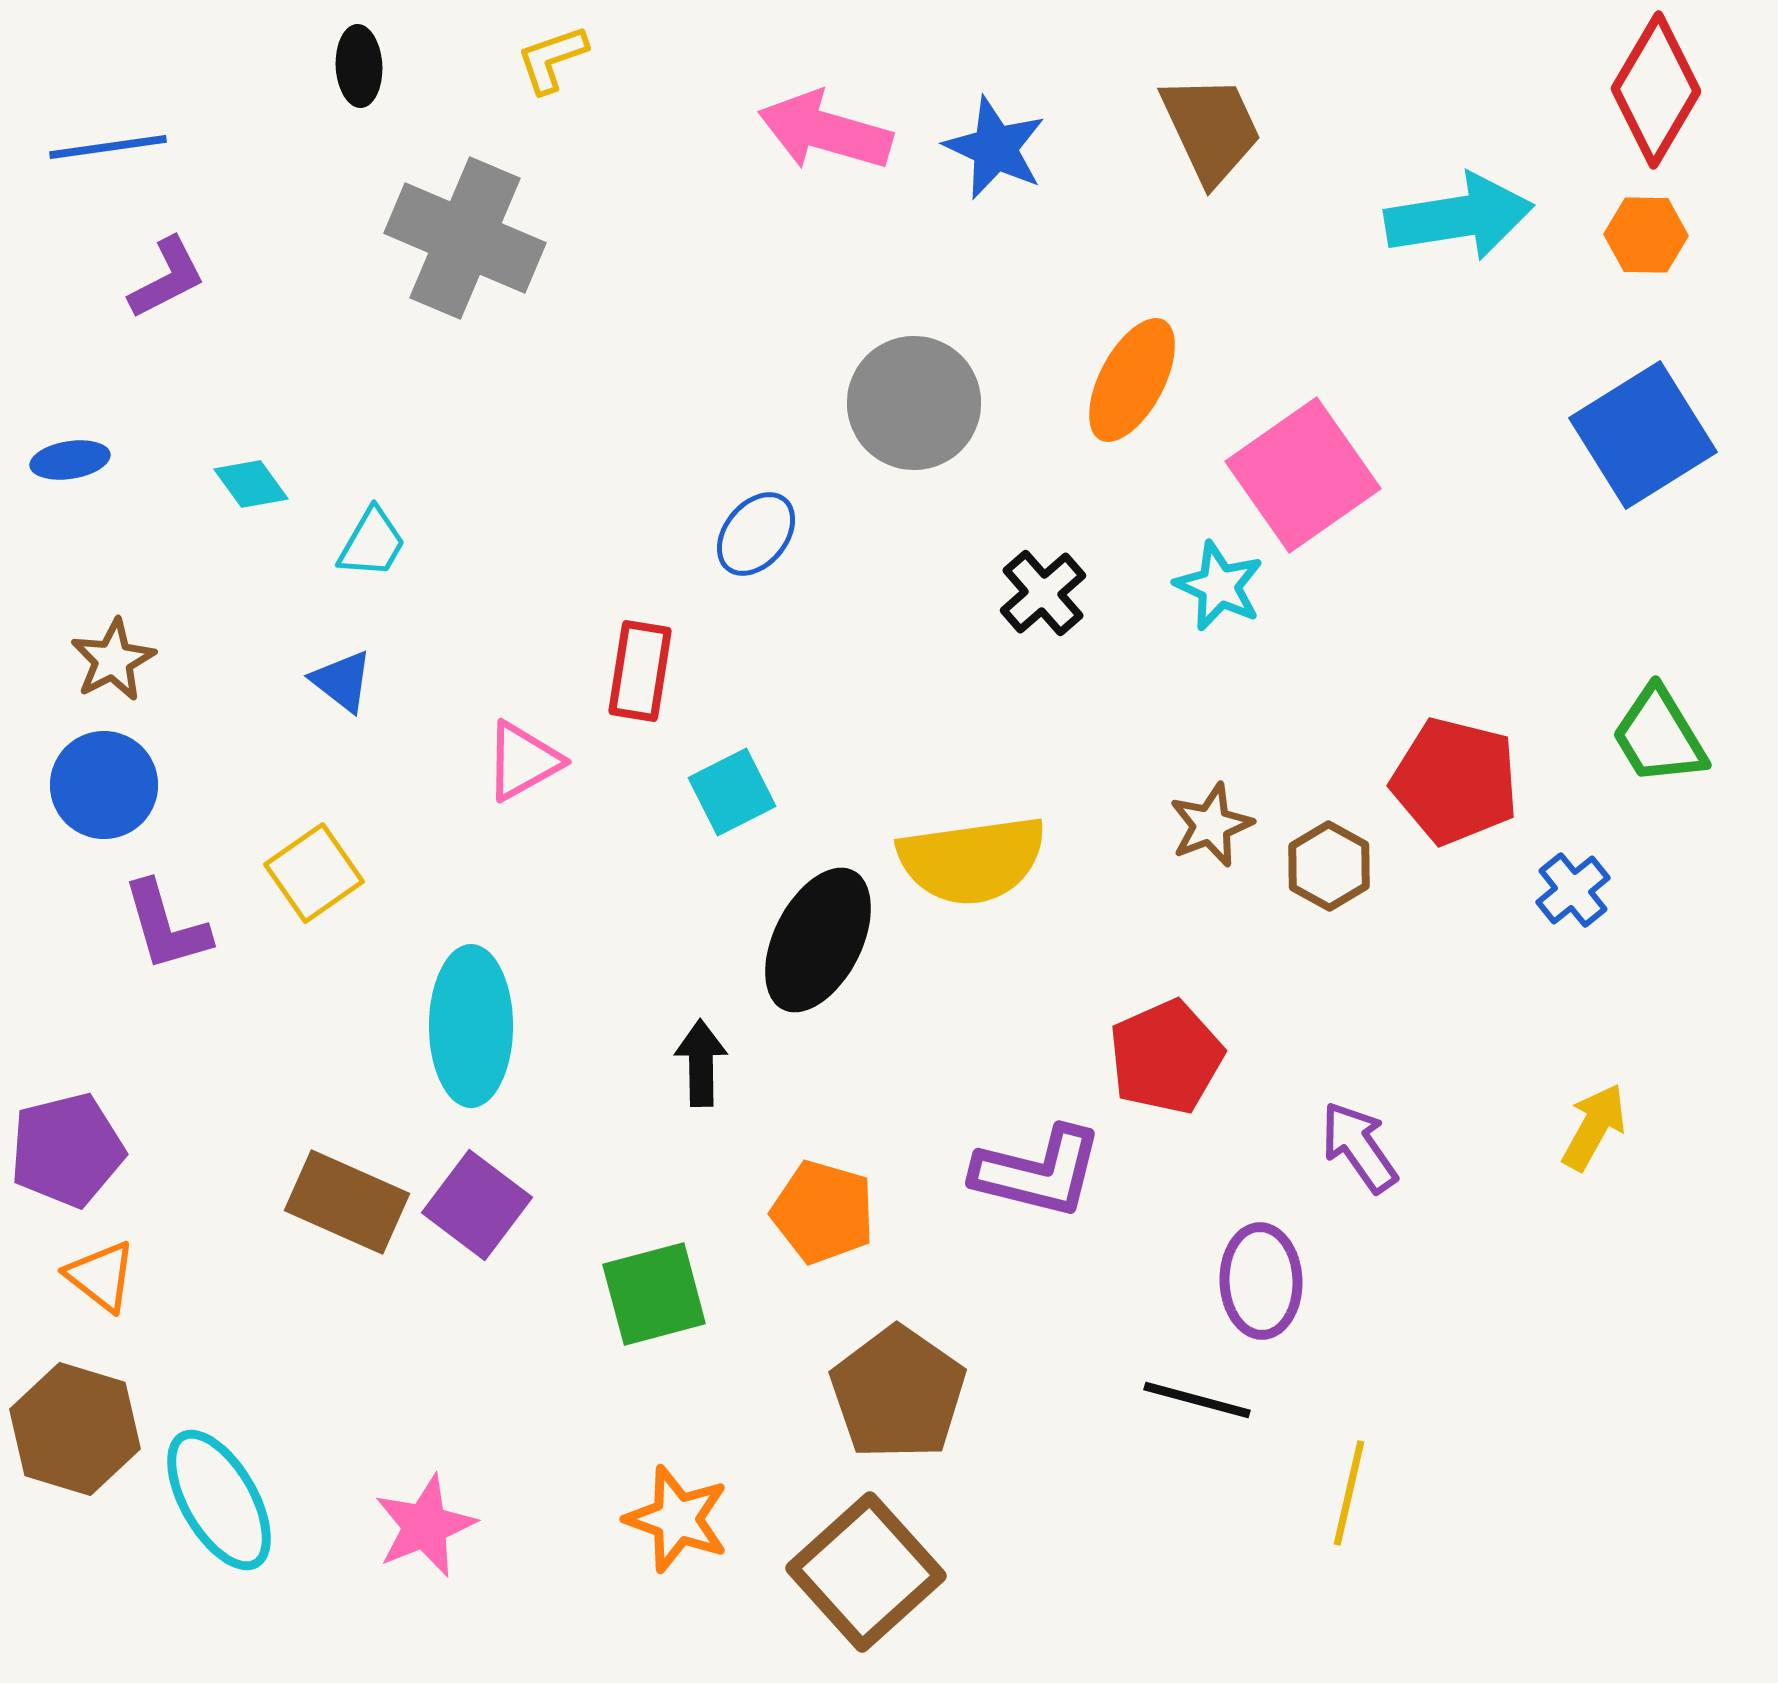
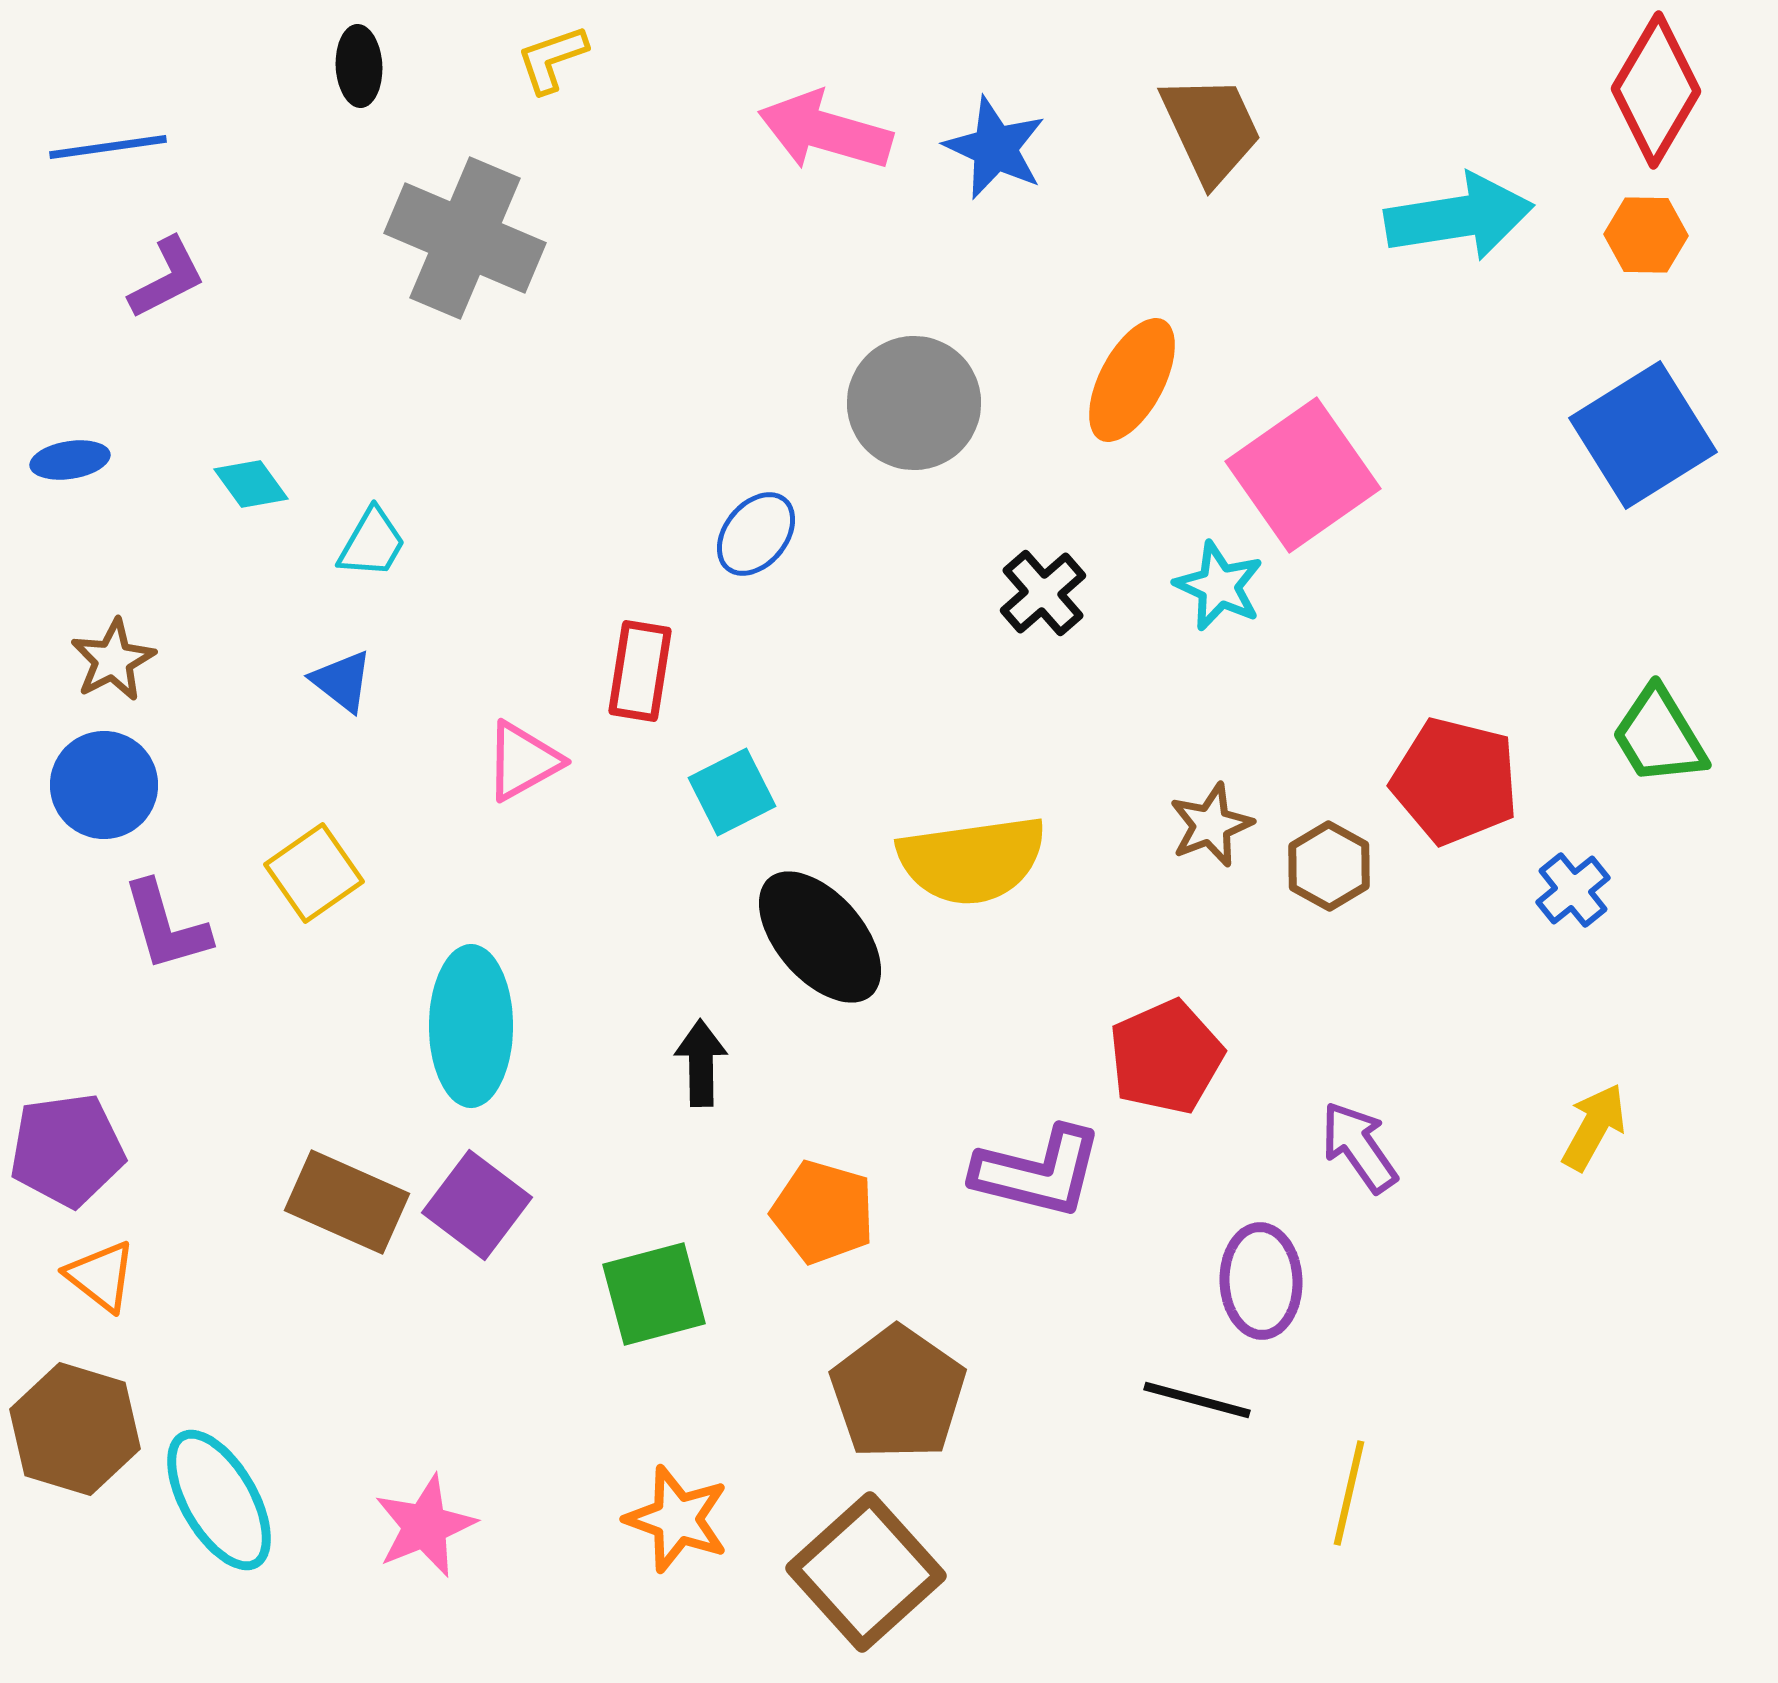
black ellipse at (818, 940): moved 2 px right, 3 px up; rotated 68 degrees counterclockwise
purple pentagon at (67, 1150): rotated 6 degrees clockwise
